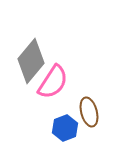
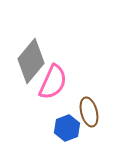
pink semicircle: rotated 9 degrees counterclockwise
blue hexagon: moved 2 px right
